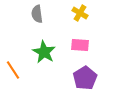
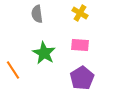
green star: moved 1 px down
purple pentagon: moved 3 px left
